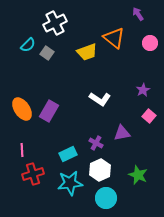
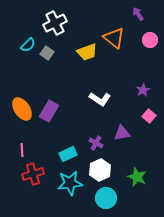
pink circle: moved 3 px up
green star: moved 1 px left, 2 px down
